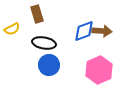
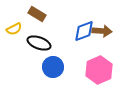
brown rectangle: rotated 42 degrees counterclockwise
yellow semicircle: moved 2 px right
black ellipse: moved 5 px left; rotated 10 degrees clockwise
blue circle: moved 4 px right, 2 px down
